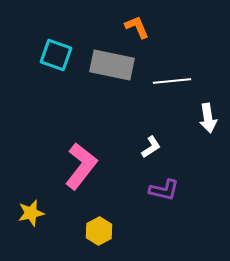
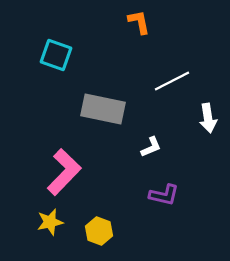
orange L-shape: moved 2 px right, 5 px up; rotated 12 degrees clockwise
gray rectangle: moved 9 px left, 44 px down
white line: rotated 21 degrees counterclockwise
white L-shape: rotated 10 degrees clockwise
pink L-shape: moved 17 px left, 6 px down; rotated 6 degrees clockwise
purple L-shape: moved 5 px down
yellow star: moved 19 px right, 9 px down
yellow hexagon: rotated 12 degrees counterclockwise
